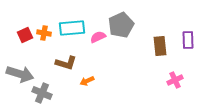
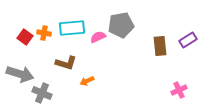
gray pentagon: rotated 15 degrees clockwise
red square: moved 2 px down; rotated 28 degrees counterclockwise
purple rectangle: rotated 60 degrees clockwise
pink cross: moved 4 px right, 10 px down
